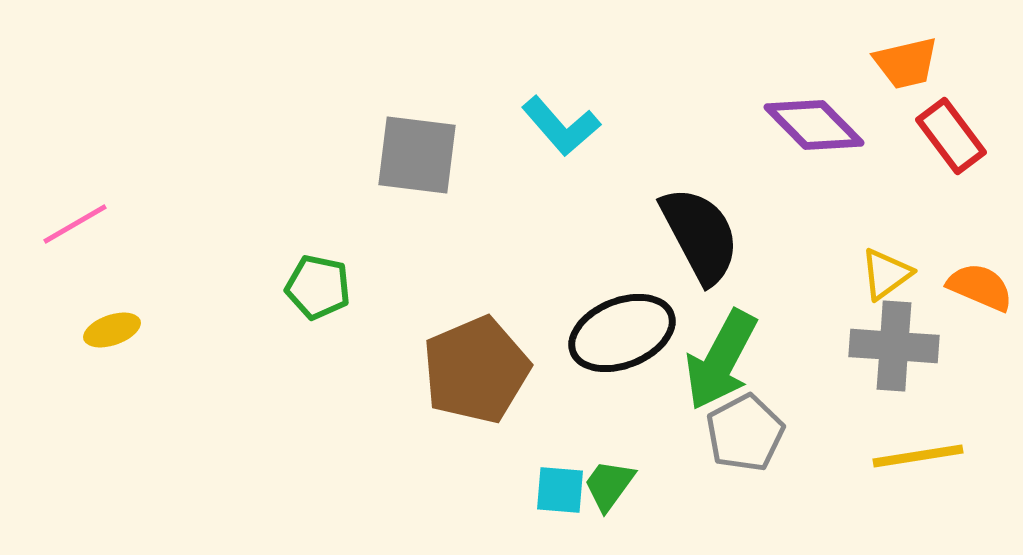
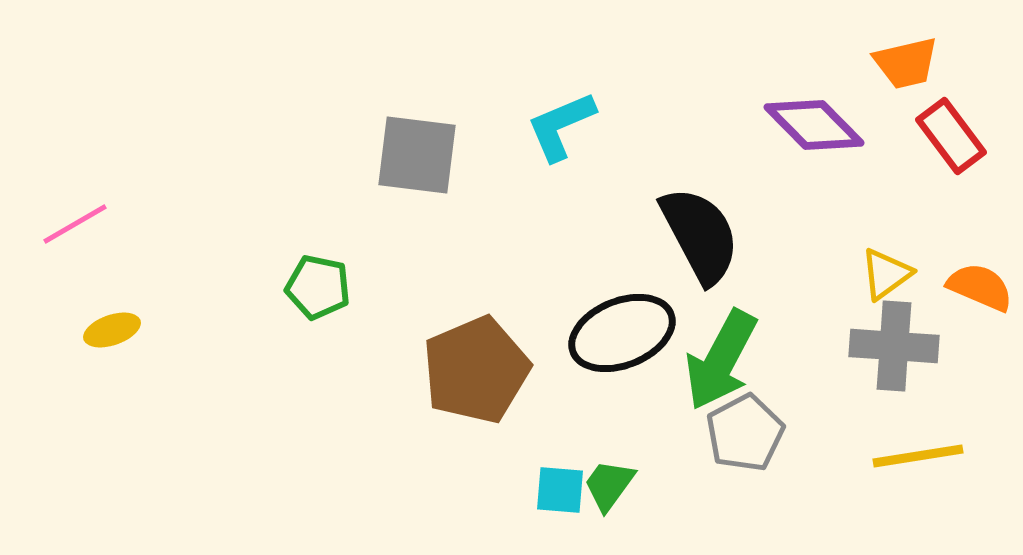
cyan L-shape: rotated 108 degrees clockwise
